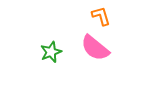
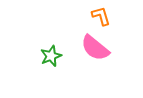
green star: moved 4 px down
